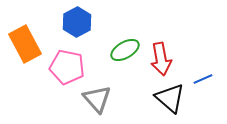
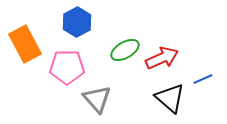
red arrow: moved 1 px right, 1 px up; rotated 104 degrees counterclockwise
pink pentagon: rotated 12 degrees counterclockwise
